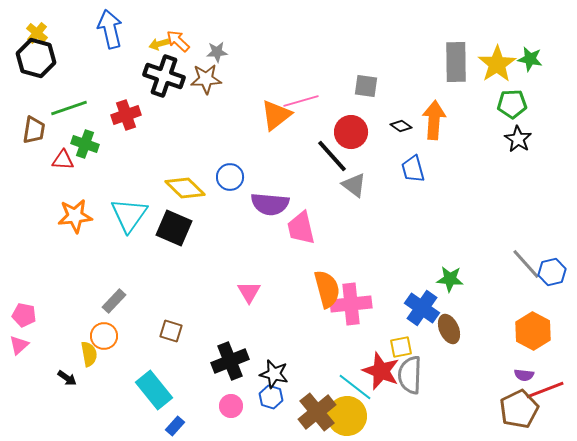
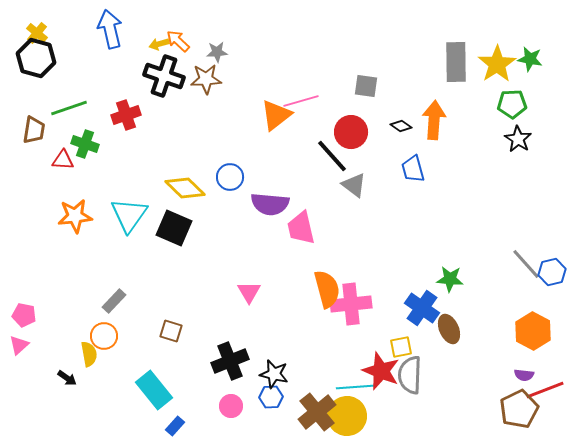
cyan line at (355, 387): rotated 42 degrees counterclockwise
blue hexagon at (271, 397): rotated 20 degrees counterclockwise
